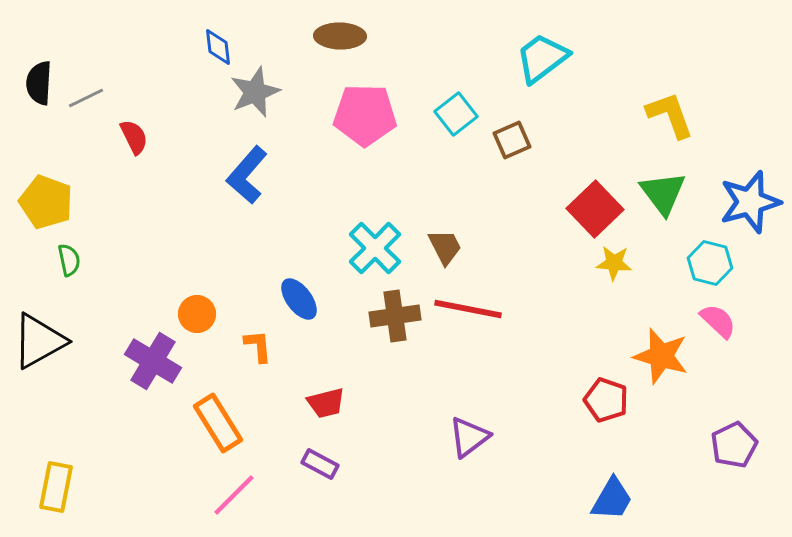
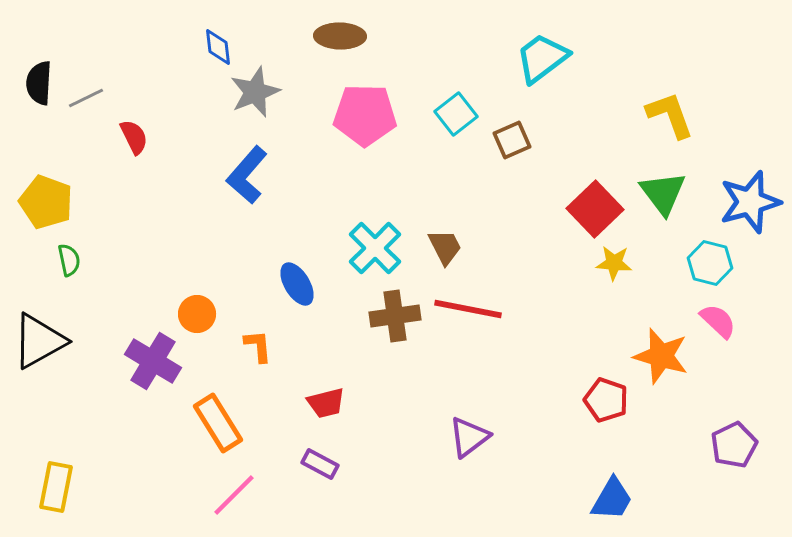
blue ellipse: moved 2 px left, 15 px up; rotated 6 degrees clockwise
